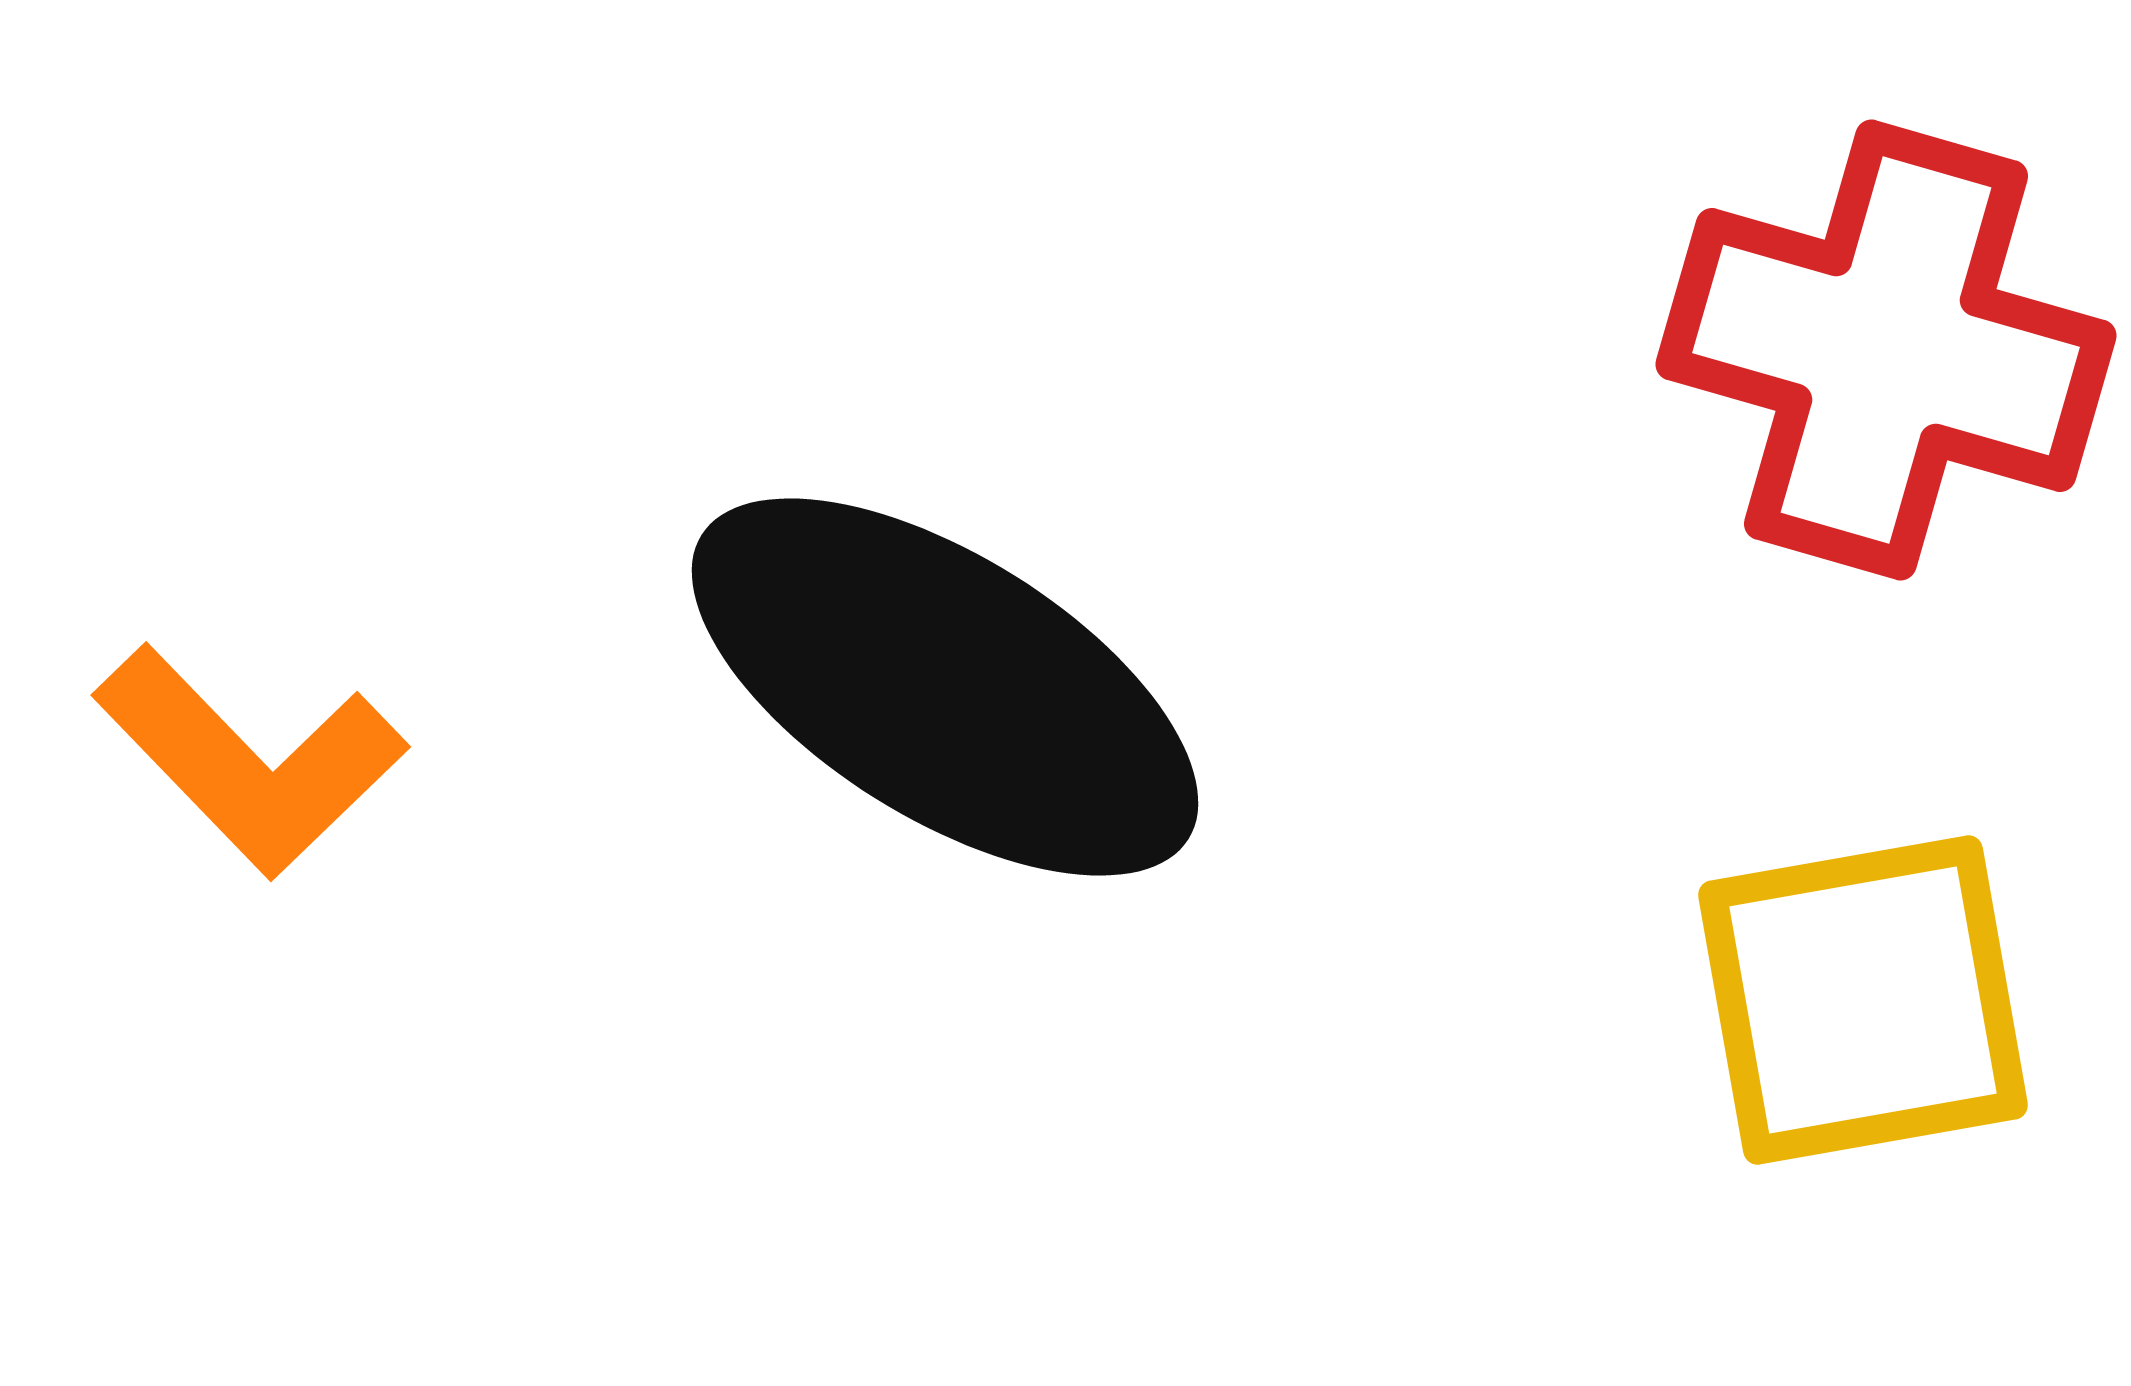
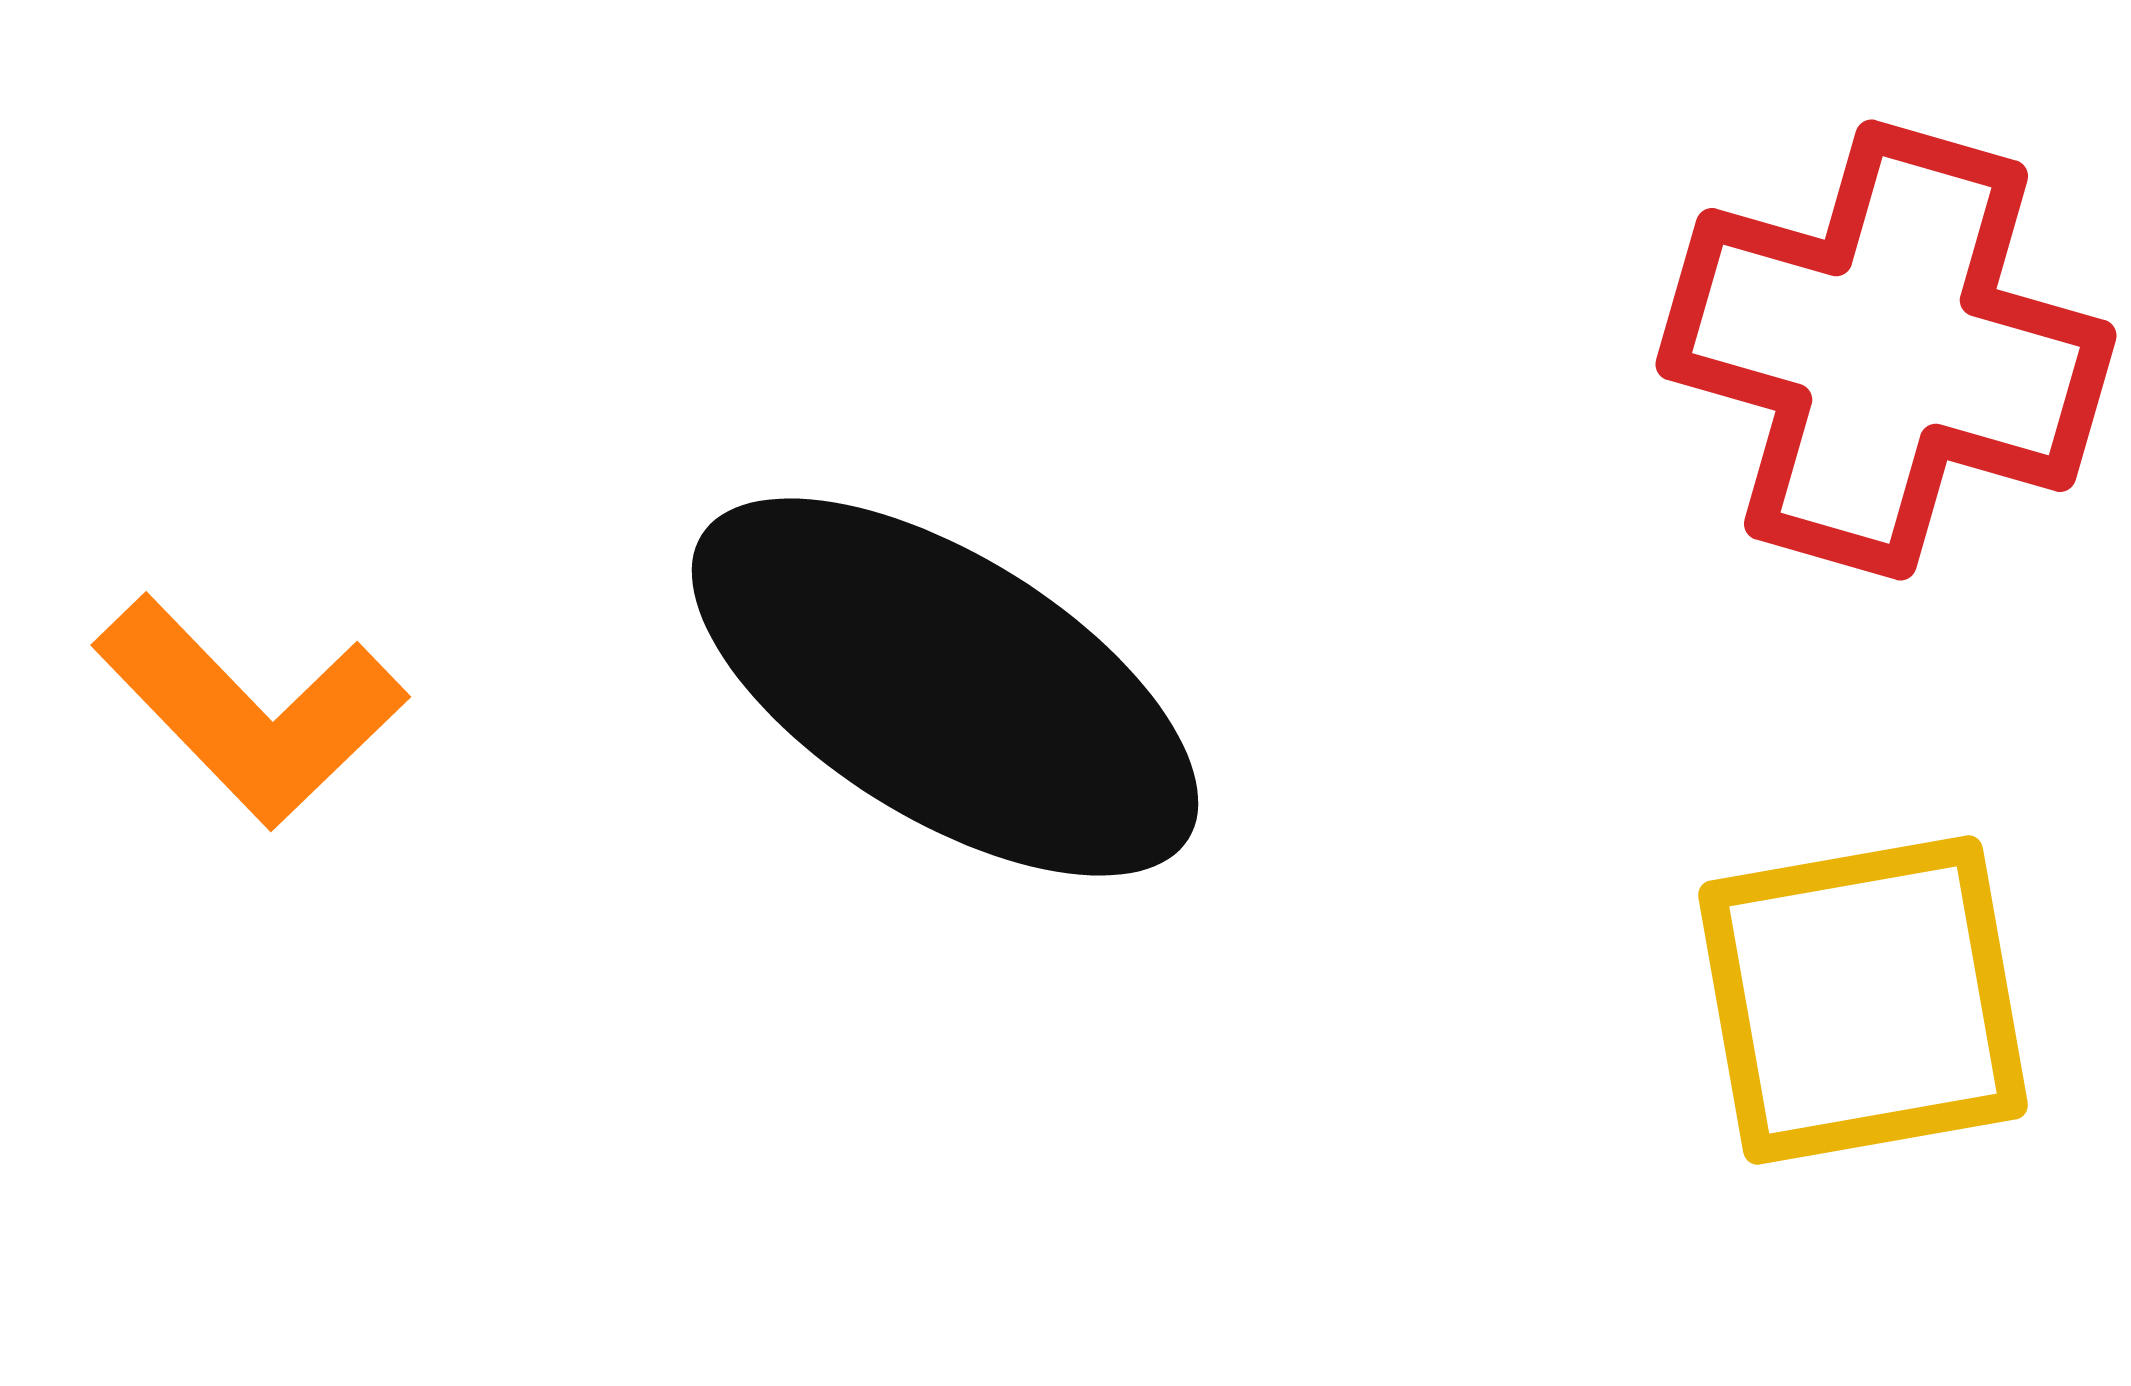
orange L-shape: moved 50 px up
